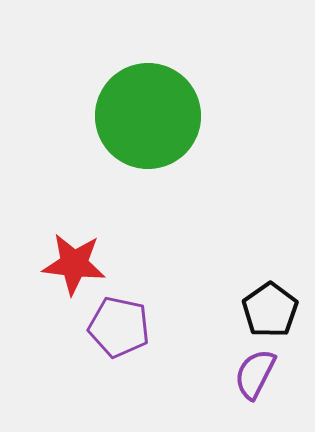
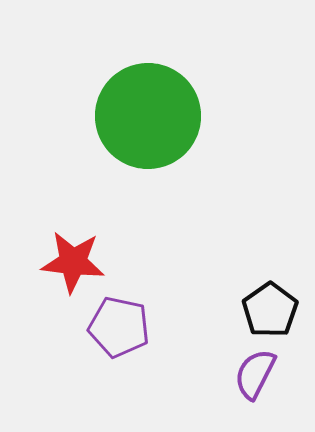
red star: moved 1 px left, 2 px up
